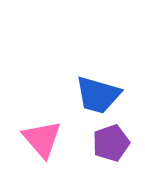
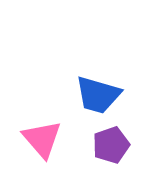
purple pentagon: moved 2 px down
